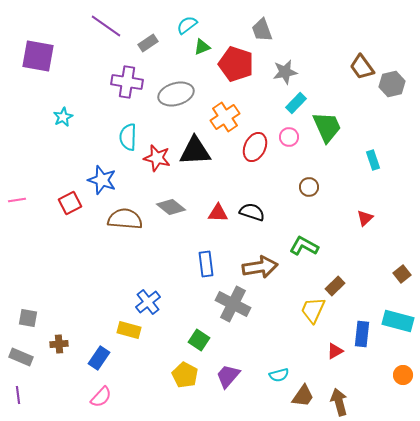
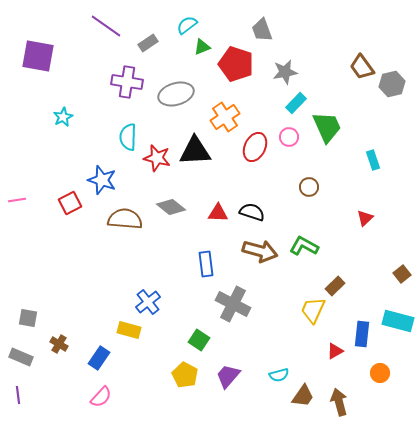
brown arrow at (260, 267): moved 16 px up; rotated 24 degrees clockwise
brown cross at (59, 344): rotated 36 degrees clockwise
orange circle at (403, 375): moved 23 px left, 2 px up
